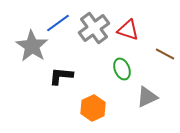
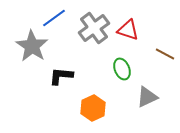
blue line: moved 4 px left, 5 px up
